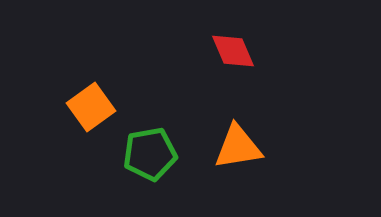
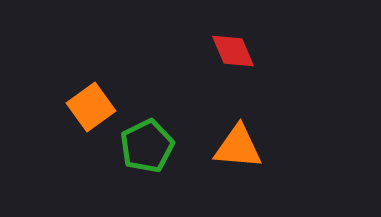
orange triangle: rotated 14 degrees clockwise
green pentagon: moved 3 px left, 8 px up; rotated 16 degrees counterclockwise
